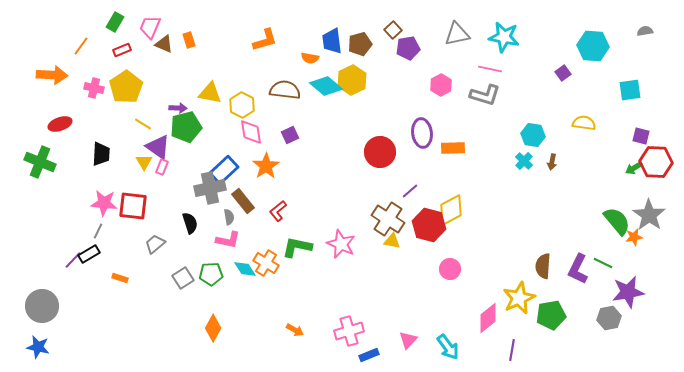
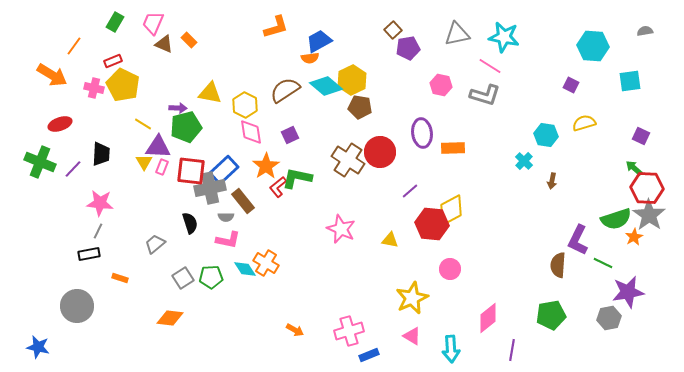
pink trapezoid at (150, 27): moved 3 px right, 4 px up
orange rectangle at (189, 40): rotated 28 degrees counterclockwise
orange L-shape at (265, 40): moved 11 px right, 13 px up
blue trapezoid at (332, 41): moved 13 px left; rotated 68 degrees clockwise
brown pentagon at (360, 44): moved 63 px down; rotated 25 degrees clockwise
orange line at (81, 46): moved 7 px left
red rectangle at (122, 50): moved 9 px left, 11 px down
orange semicircle at (310, 58): rotated 18 degrees counterclockwise
pink line at (490, 69): moved 3 px up; rotated 20 degrees clockwise
purple square at (563, 73): moved 8 px right, 12 px down; rotated 28 degrees counterclockwise
orange arrow at (52, 75): rotated 28 degrees clockwise
pink hexagon at (441, 85): rotated 20 degrees counterclockwise
yellow pentagon at (126, 87): moved 3 px left, 2 px up; rotated 12 degrees counterclockwise
brown semicircle at (285, 90): rotated 40 degrees counterclockwise
cyan square at (630, 90): moved 9 px up
yellow hexagon at (242, 105): moved 3 px right
yellow semicircle at (584, 123): rotated 25 degrees counterclockwise
cyan hexagon at (533, 135): moved 13 px right
purple square at (641, 136): rotated 12 degrees clockwise
purple triangle at (158, 147): rotated 32 degrees counterclockwise
brown arrow at (552, 162): moved 19 px down
red hexagon at (656, 162): moved 9 px left, 26 px down
green arrow at (634, 168): rotated 72 degrees clockwise
pink star at (104, 203): moved 4 px left
red square at (133, 206): moved 58 px right, 35 px up
red L-shape at (278, 211): moved 24 px up
gray semicircle at (229, 217): moved 3 px left; rotated 98 degrees clockwise
brown cross at (388, 219): moved 40 px left, 59 px up
green semicircle at (617, 221): moved 1 px left, 2 px up; rotated 112 degrees clockwise
red hexagon at (429, 225): moved 3 px right, 1 px up; rotated 8 degrees counterclockwise
orange star at (634, 237): rotated 18 degrees counterclockwise
yellow triangle at (392, 241): moved 2 px left, 1 px up
pink star at (341, 244): moved 15 px up
green L-shape at (297, 247): moved 69 px up
black rectangle at (89, 254): rotated 20 degrees clockwise
purple line at (73, 260): moved 91 px up
brown semicircle at (543, 266): moved 15 px right, 1 px up
purple L-shape at (578, 269): moved 29 px up
green pentagon at (211, 274): moved 3 px down
yellow star at (519, 298): moved 107 px left
gray circle at (42, 306): moved 35 px right
orange diamond at (213, 328): moved 43 px left, 10 px up; rotated 68 degrees clockwise
pink triangle at (408, 340): moved 4 px right, 4 px up; rotated 42 degrees counterclockwise
cyan arrow at (448, 347): moved 3 px right, 2 px down; rotated 32 degrees clockwise
